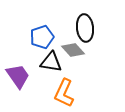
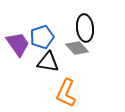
gray diamond: moved 4 px right, 2 px up
black triangle: moved 3 px left
purple trapezoid: moved 32 px up
orange L-shape: moved 2 px right
